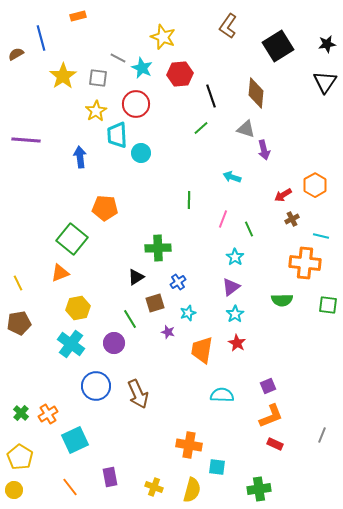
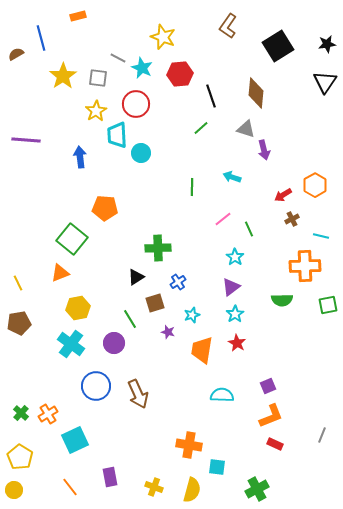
green line at (189, 200): moved 3 px right, 13 px up
pink line at (223, 219): rotated 30 degrees clockwise
orange cross at (305, 263): moved 3 px down; rotated 8 degrees counterclockwise
green square at (328, 305): rotated 18 degrees counterclockwise
cyan star at (188, 313): moved 4 px right, 2 px down
green cross at (259, 489): moved 2 px left; rotated 20 degrees counterclockwise
